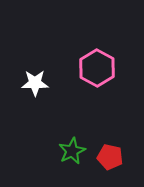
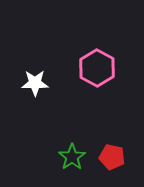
green star: moved 6 px down; rotated 8 degrees counterclockwise
red pentagon: moved 2 px right
